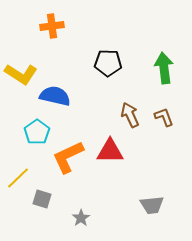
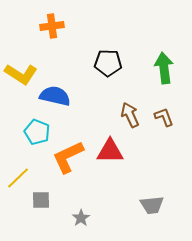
cyan pentagon: rotated 15 degrees counterclockwise
gray square: moved 1 px left, 1 px down; rotated 18 degrees counterclockwise
